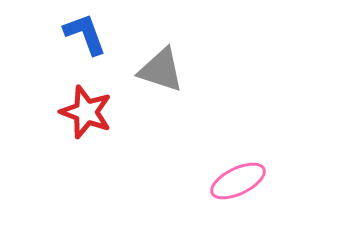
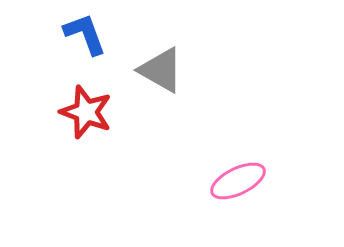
gray triangle: rotated 12 degrees clockwise
